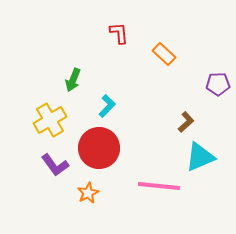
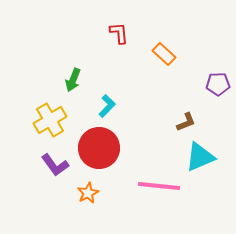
brown L-shape: rotated 20 degrees clockwise
